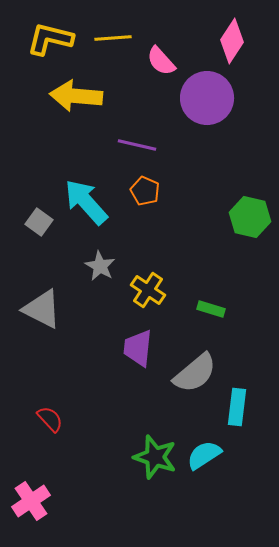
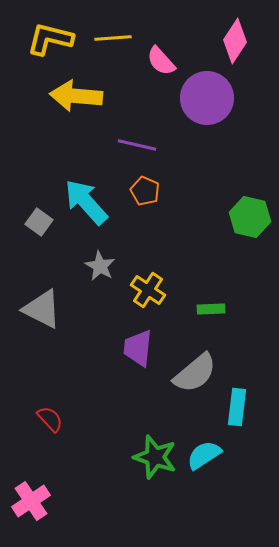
pink diamond: moved 3 px right
green rectangle: rotated 20 degrees counterclockwise
